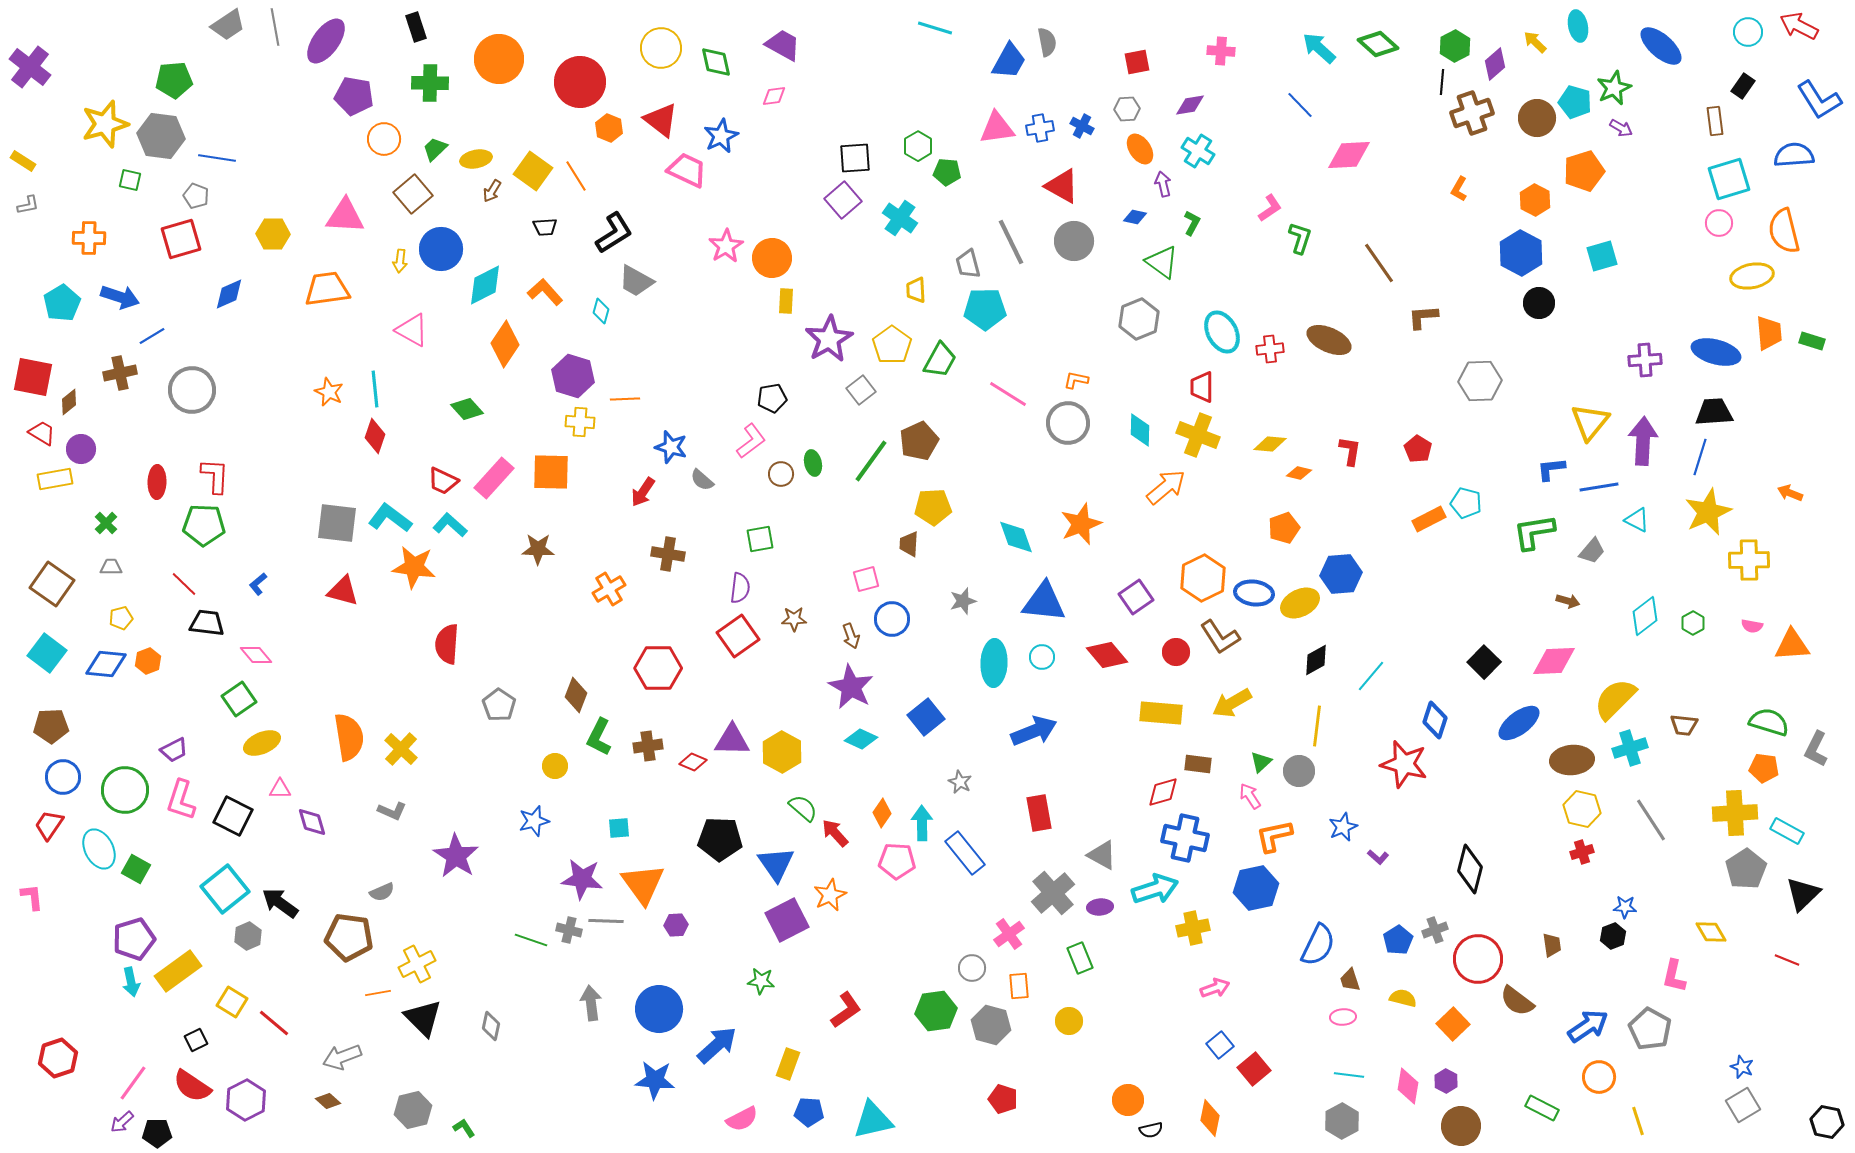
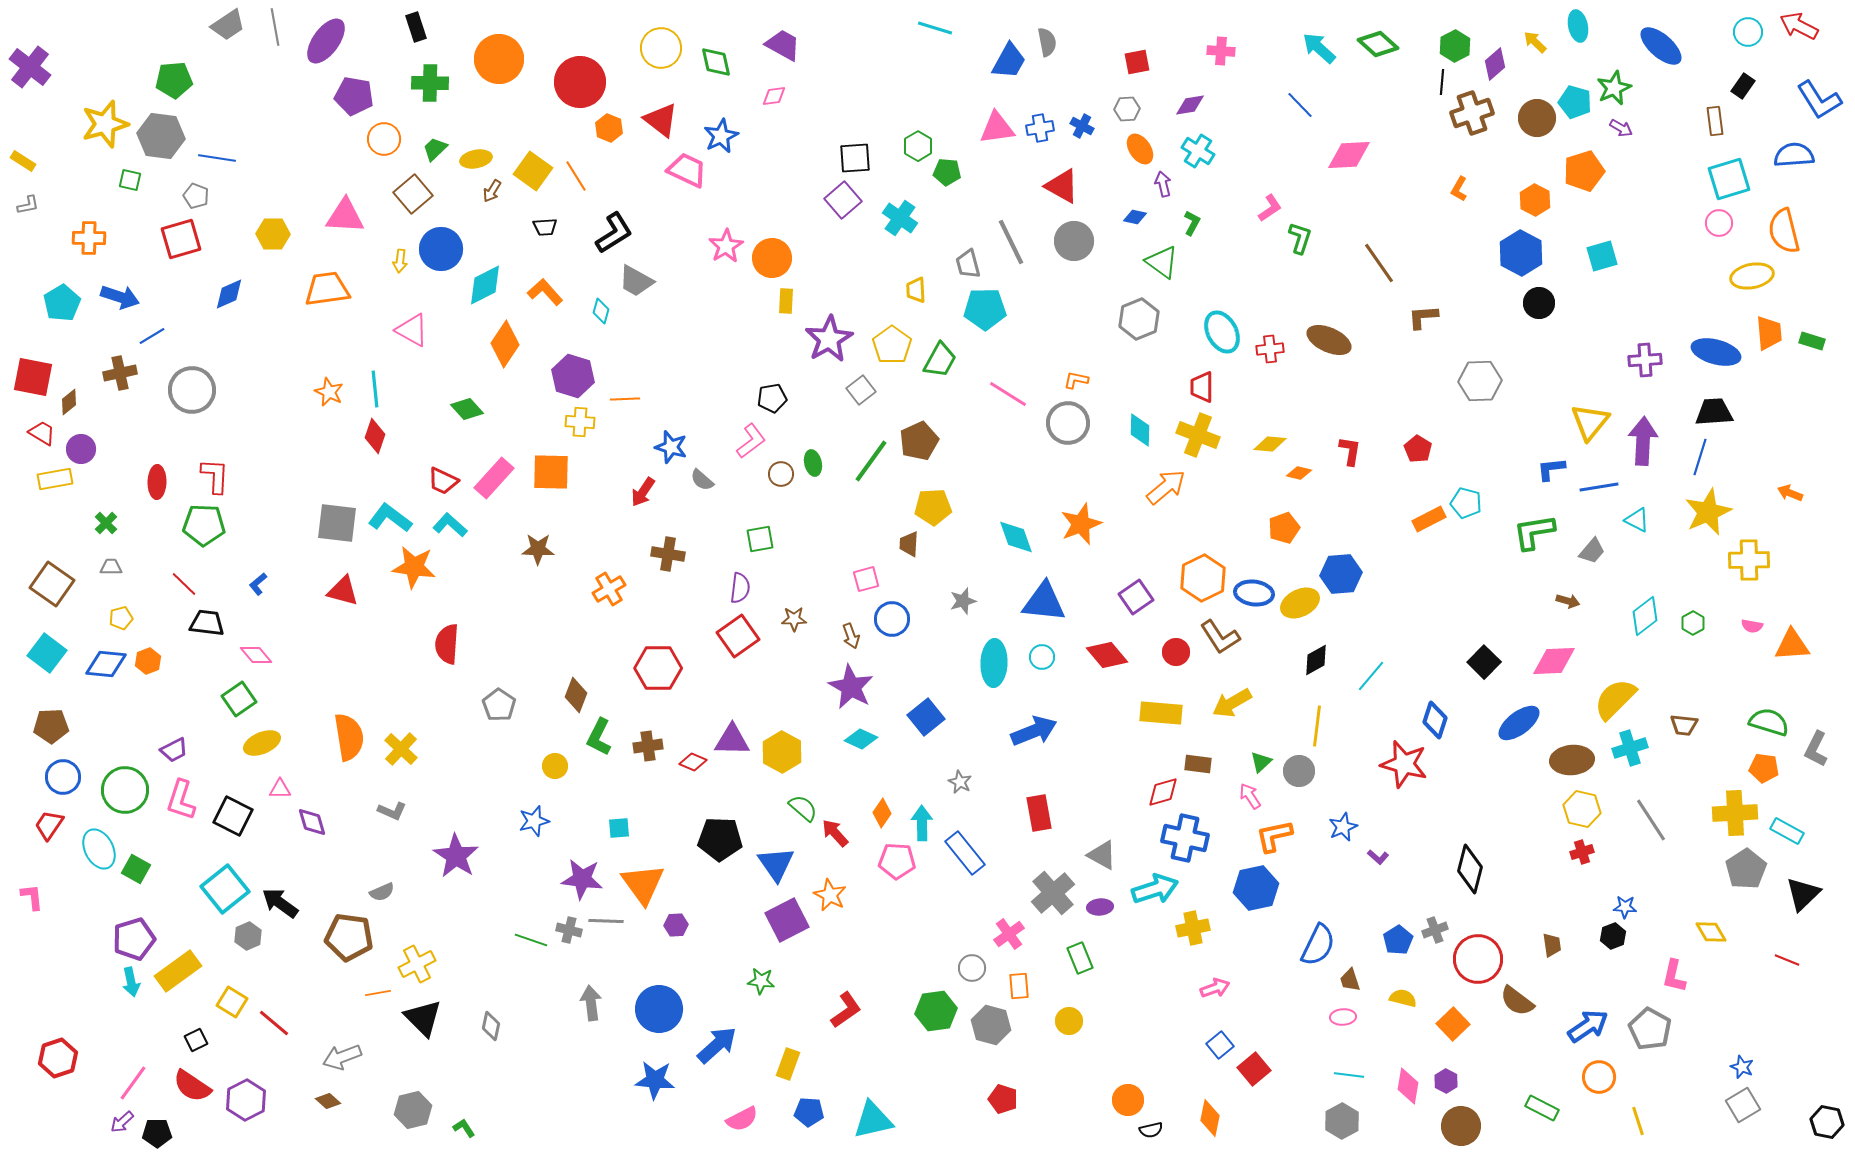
orange star at (830, 895): rotated 20 degrees counterclockwise
